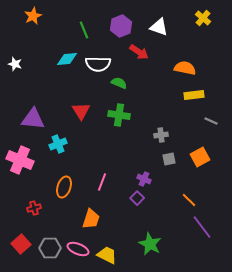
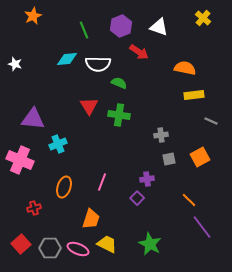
red triangle: moved 8 px right, 5 px up
purple cross: moved 3 px right; rotated 32 degrees counterclockwise
yellow trapezoid: moved 11 px up
